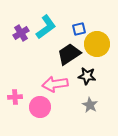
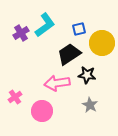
cyan L-shape: moved 1 px left, 2 px up
yellow circle: moved 5 px right, 1 px up
black star: moved 1 px up
pink arrow: moved 2 px right, 1 px up
pink cross: rotated 32 degrees counterclockwise
pink circle: moved 2 px right, 4 px down
